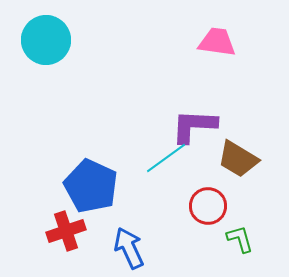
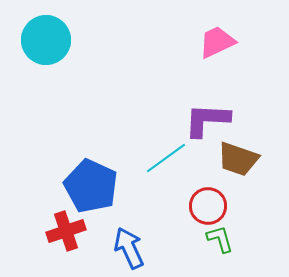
pink trapezoid: rotated 33 degrees counterclockwise
purple L-shape: moved 13 px right, 6 px up
brown trapezoid: rotated 12 degrees counterclockwise
green L-shape: moved 20 px left
